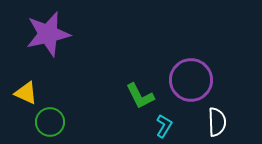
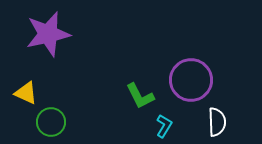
green circle: moved 1 px right
